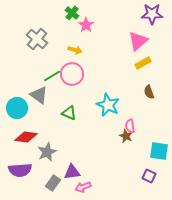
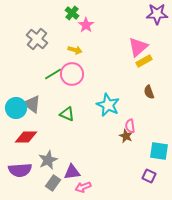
purple star: moved 5 px right
pink triangle: moved 6 px down
yellow rectangle: moved 1 px right, 2 px up
green line: moved 1 px right, 2 px up
gray triangle: moved 7 px left, 9 px down
cyan circle: moved 1 px left
green triangle: moved 2 px left, 1 px down
red diamond: rotated 10 degrees counterclockwise
gray star: moved 1 px right, 8 px down
